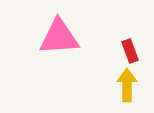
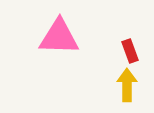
pink triangle: rotated 6 degrees clockwise
